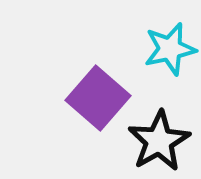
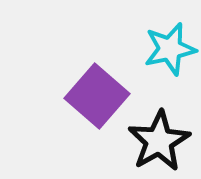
purple square: moved 1 px left, 2 px up
